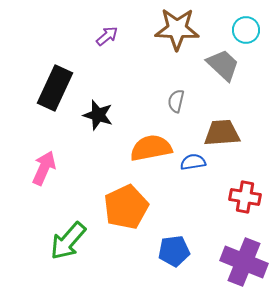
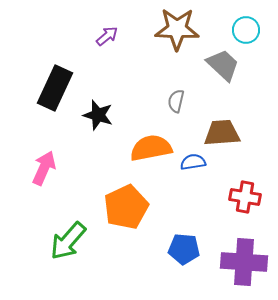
blue pentagon: moved 10 px right, 2 px up; rotated 12 degrees clockwise
purple cross: rotated 18 degrees counterclockwise
